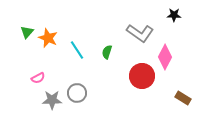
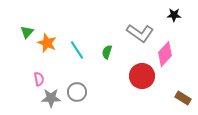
orange star: moved 1 px left, 5 px down
pink diamond: moved 3 px up; rotated 15 degrees clockwise
pink semicircle: moved 1 px right, 1 px down; rotated 72 degrees counterclockwise
gray circle: moved 1 px up
gray star: moved 1 px left, 2 px up
